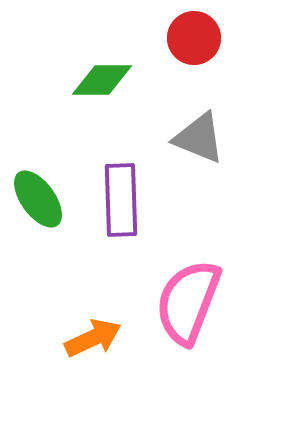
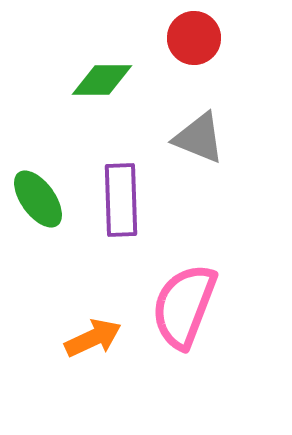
pink semicircle: moved 4 px left, 4 px down
